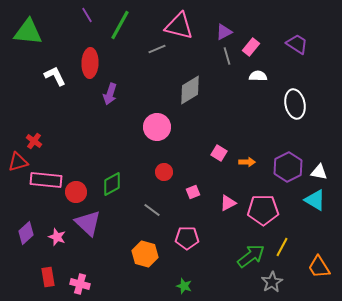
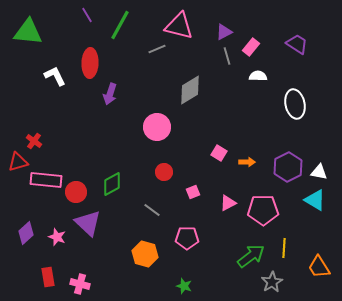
yellow line at (282, 247): moved 2 px right, 1 px down; rotated 24 degrees counterclockwise
